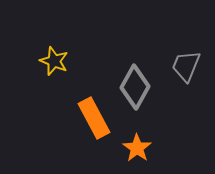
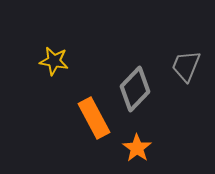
yellow star: rotated 12 degrees counterclockwise
gray diamond: moved 2 px down; rotated 15 degrees clockwise
